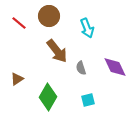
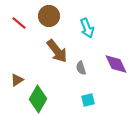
purple diamond: moved 1 px right, 3 px up
brown triangle: moved 1 px down
green diamond: moved 10 px left, 2 px down
